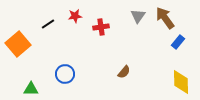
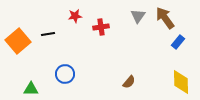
black line: moved 10 px down; rotated 24 degrees clockwise
orange square: moved 3 px up
brown semicircle: moved 5 px right, 10 px down
